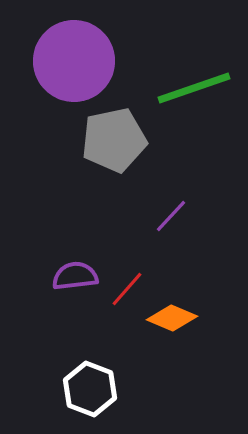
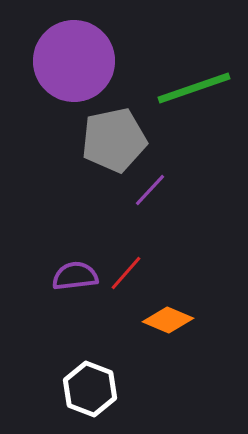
purple line: moved 21 px left, 26 px up
red line: moved 1 px left, 16 px up
orange diamond: moved 4 px left, 2 px down
